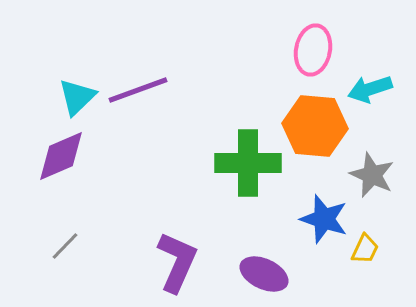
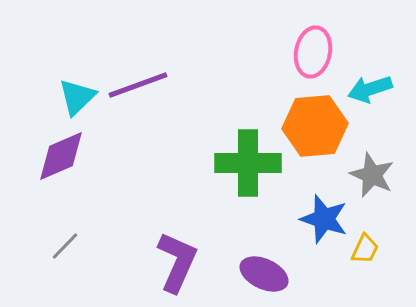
pink ellipse: moved 2 px down
purple line: moved 5 px up
orange hexagon: rotated 10 degrees counterclockwise
